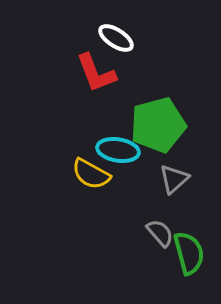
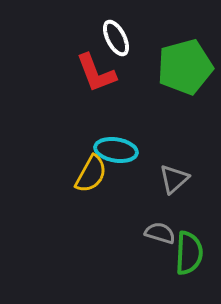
white ellipse: rotated 30 degrees clockwise
green pentagon: moved 27 px right, 58 px up
cyan ellipse: moved 2 px left
yellow semicircle: rotated 90 degrees counterclockwise
gray semicircle: rotated 32 degrees counterclockwise
green semicircle: rotated 18 degrees clockwise
